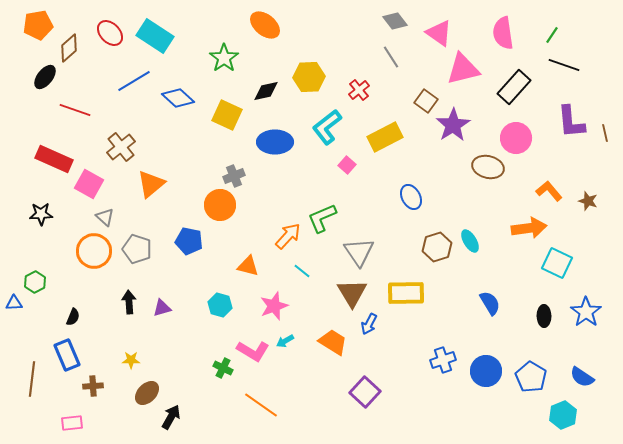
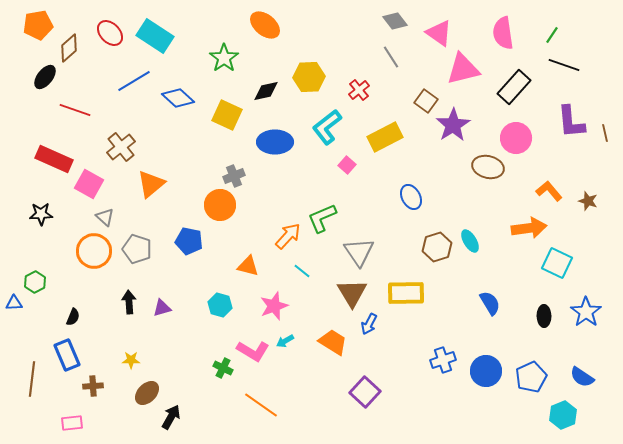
blue pentagon at (531, 377): rotated 16 degrees clockwise
